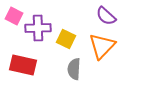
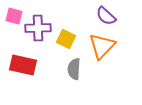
pink square: rotated 12 degrees counterclockwise
